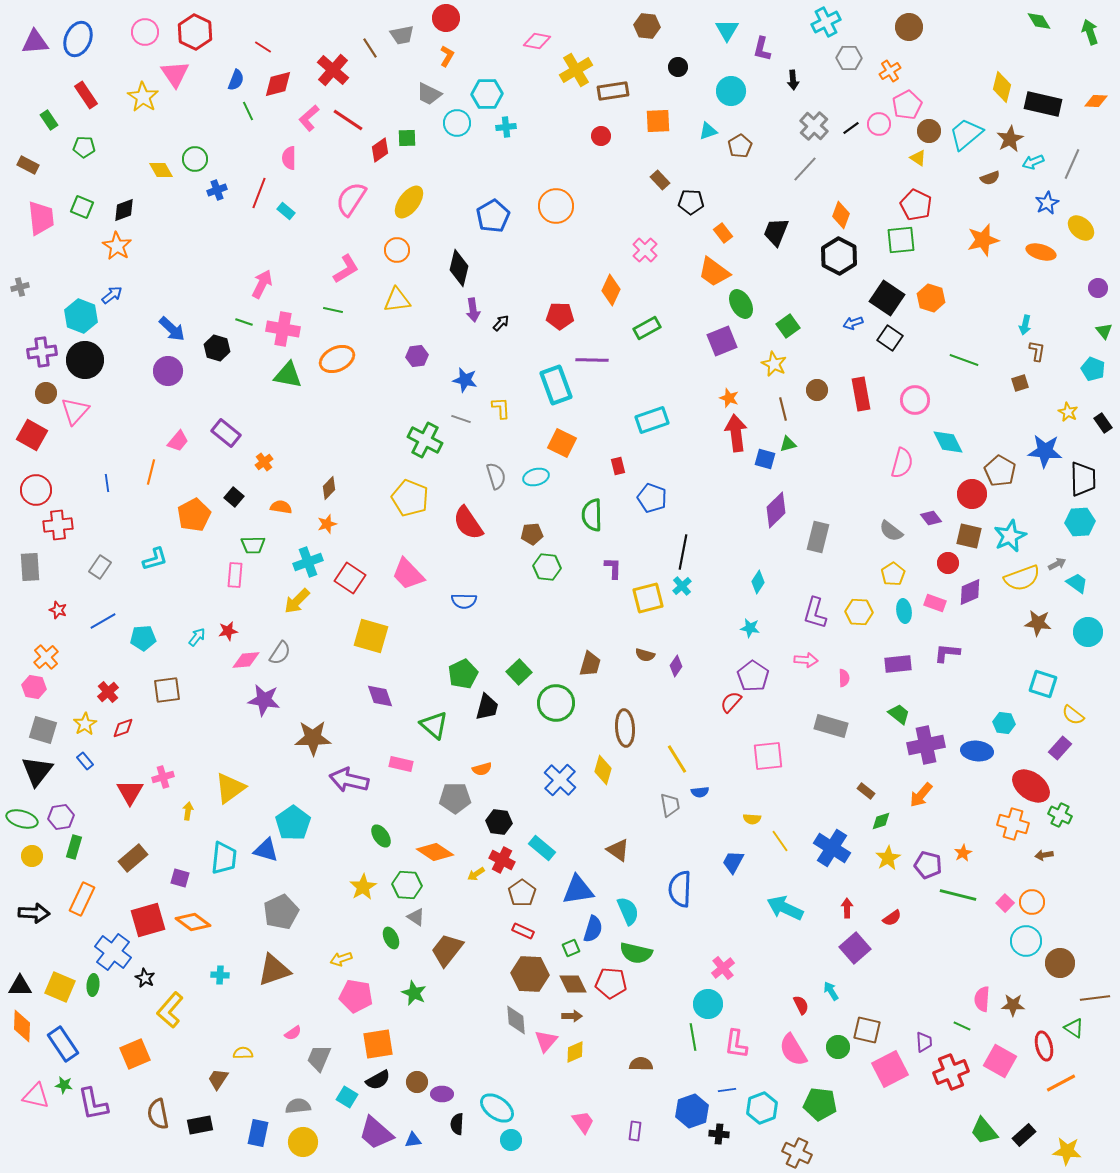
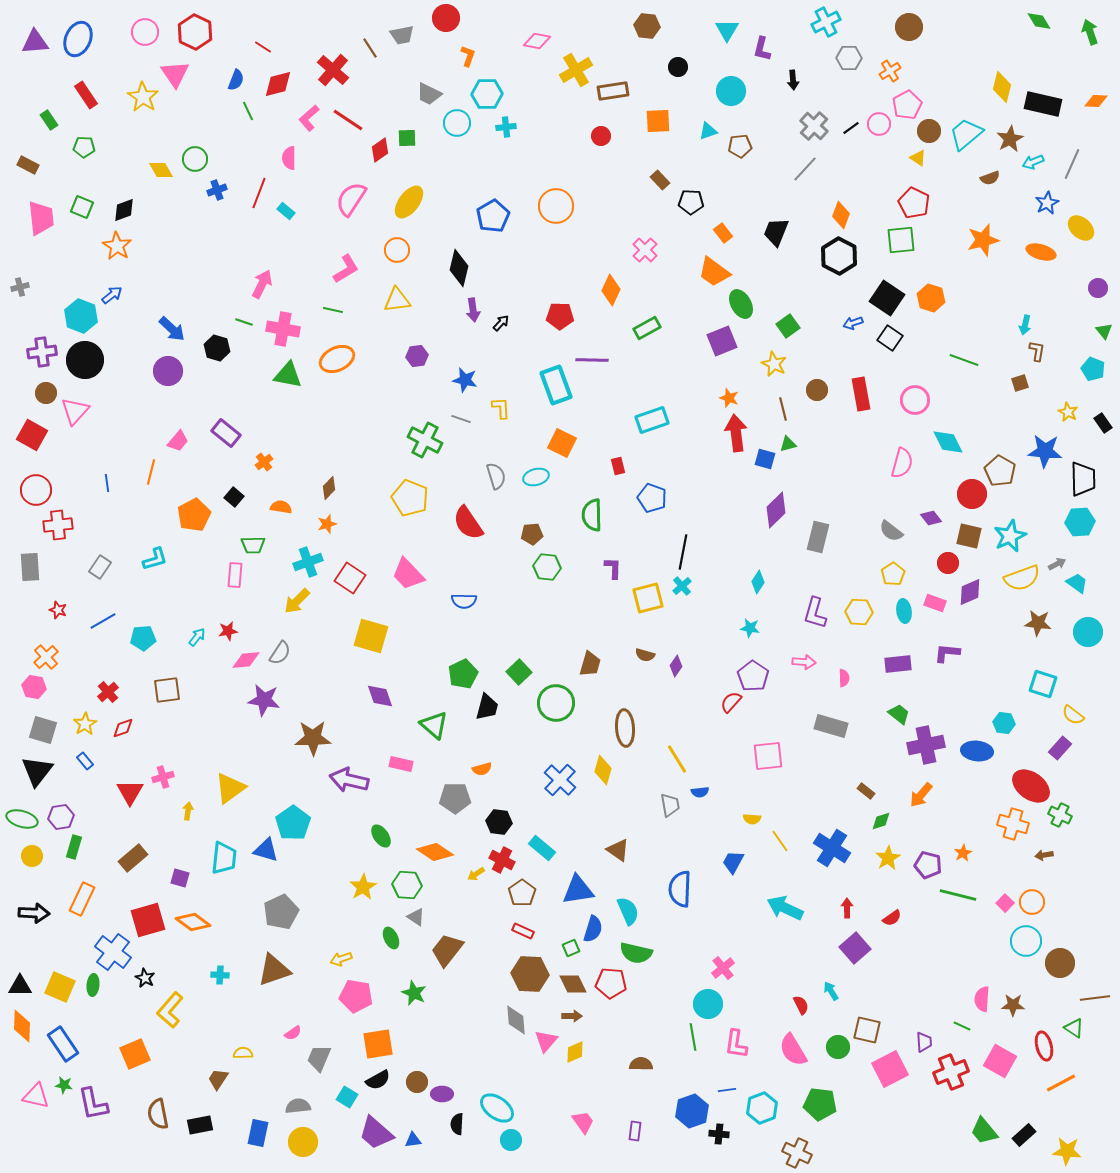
orange L-shape at (447, 56): moved 21 px right; rotated 10 degrees counterclockwise
brown pentagon at (740, 146): rotated 25 degrees clockwise
red pentagon at (916, 205): moved 2 px left, 2 px up
pink arrow at (806, 660): moved 2 px left, 2 px down
